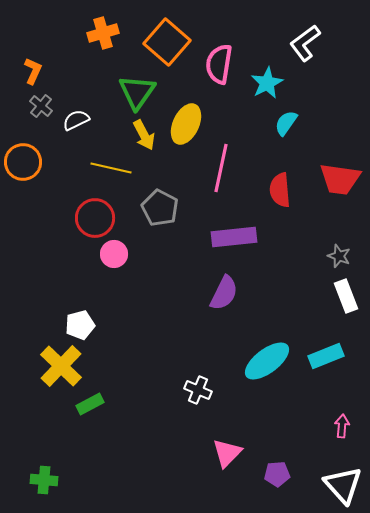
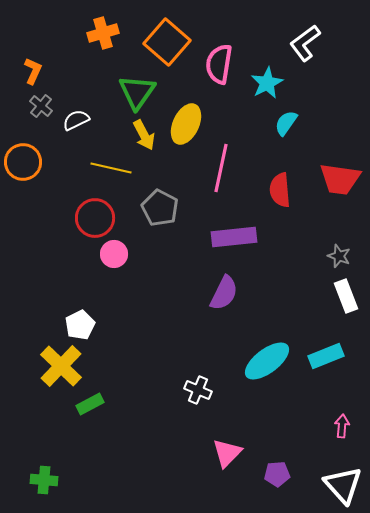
white pentagon: rotated 12 degrees counterclockwise
